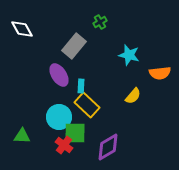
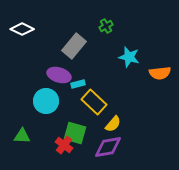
green cross: moved 6 px right, 4 px down
white diamond: rotated 35 degrees counterclockwise
cyan star: moved 2 px down
purple ellipse: rotated 40 degrees counterclockwise
cyan rectangle: moved 3 px left, 2 px up; rotated 72 degrees clockwise
yellow semicircle: moved 20 px left, 28 px down
yellow rectangle: moved 7 px right, 3 px up
cyan circle: moved 13 px left, 16 px up
green square: rotated 15 degrees clockwise
purple diamond: rotated 20 degrees clockwise
